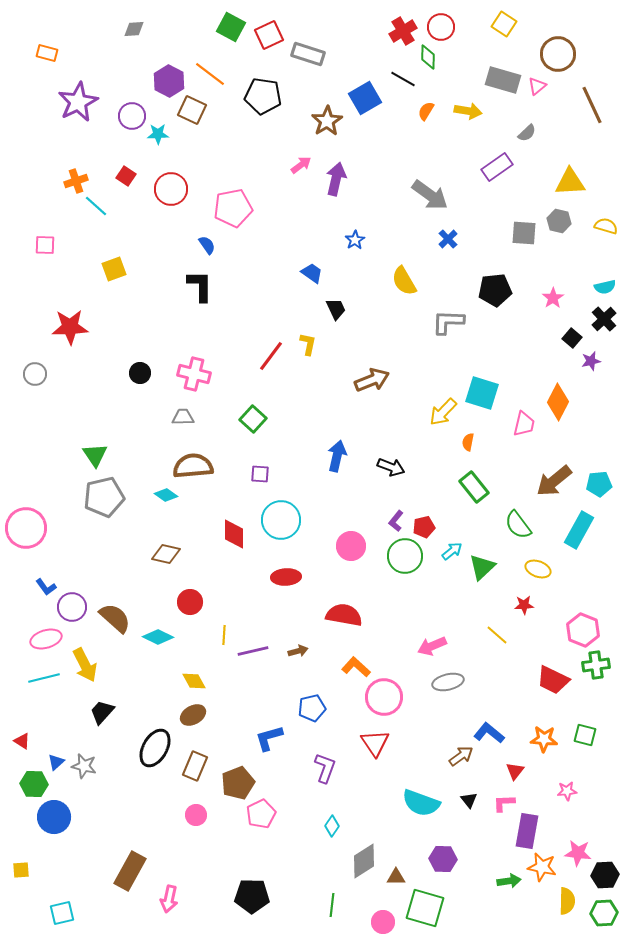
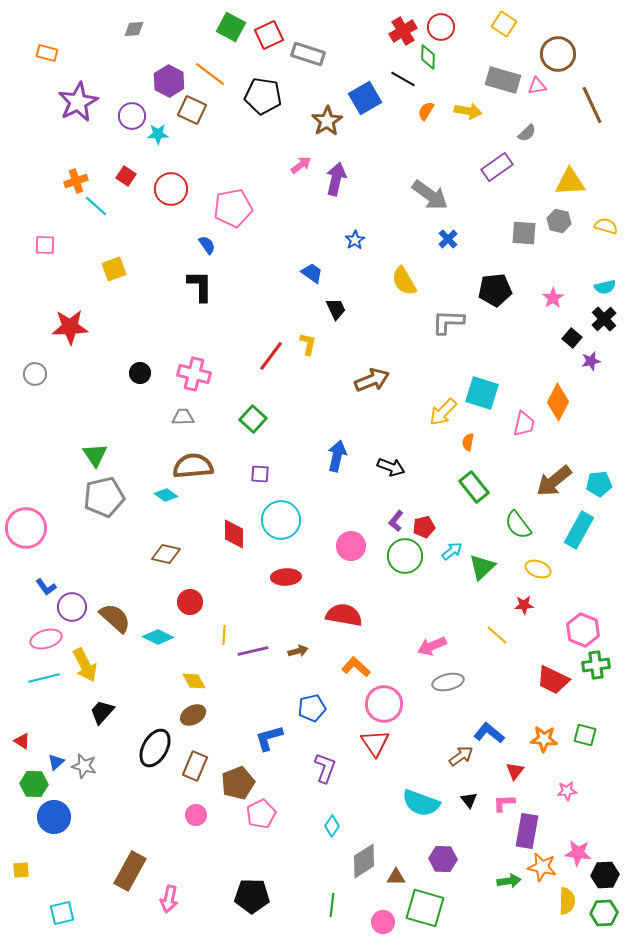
pink triangle at (537, 86): rotated 30 degrees clockwise
pink circle at (384, 697): moved 7 px down
